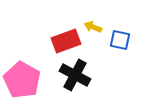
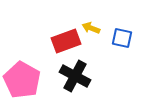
yellow arrow: moved 2 px left, 1 px down
blue square: moved 2 px right, 2 px up
black cross: moved 1 px down
